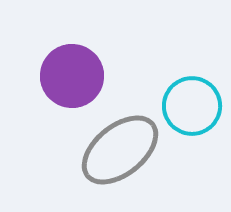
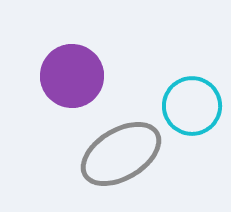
gray ellipse: moved 1 px right, 4 px down; rotated 8 degrees clockwise
